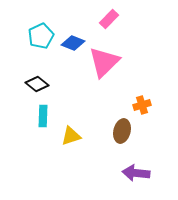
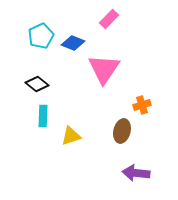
pink triangle: moved 7 px down; rotated 12 degrees counterclockwise
